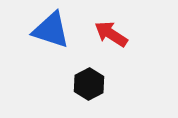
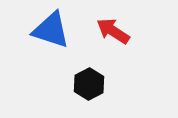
red arrow: moved 2 px right, 3 px up
